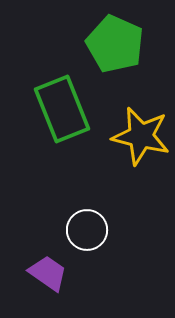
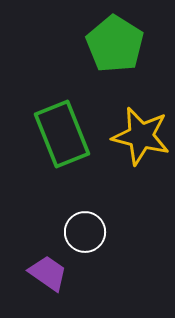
green pentagon: rotated 8 degrees clockwise
green rectangle: moved 25 px down
white circle: moved 2 px left, 2 px down
